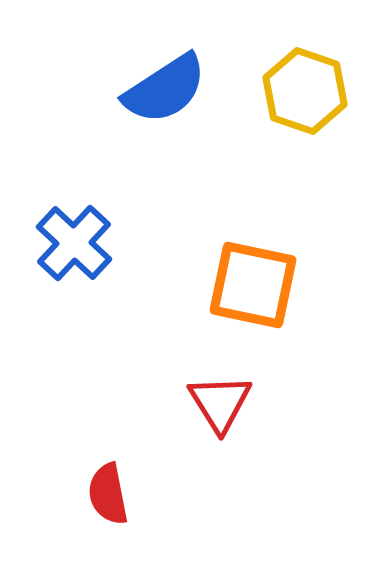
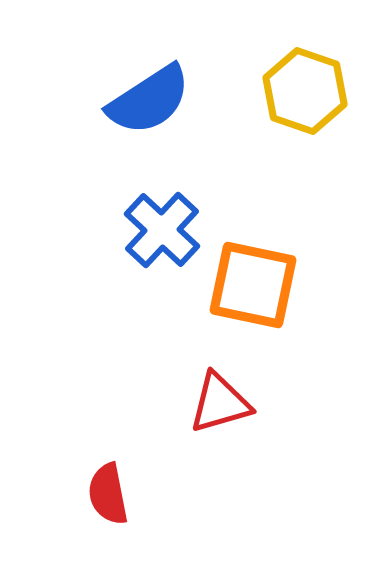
blue semicircle: moved 16 px left, 11 px down
blue cross: moved 88 px right, 13 px up
red triangle: rotated 46 degrees clockwise
